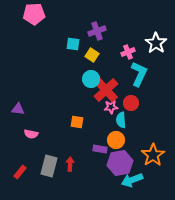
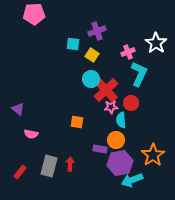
purple triangle: rotated 32 degrees clockwise
